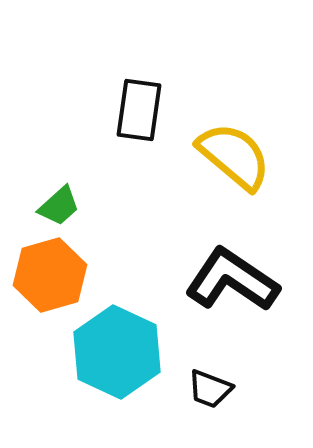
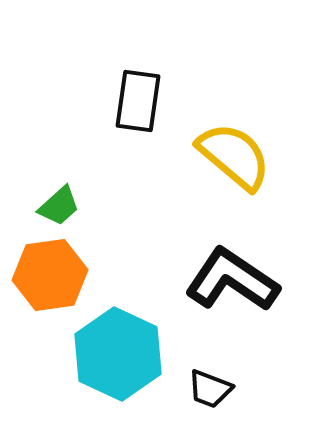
black rectangle: moved 1 px left, 9 px up
orange hexagon: rotated 8 degrees clockwise
cyan hexagon: moved 1 px right, 2 px down
